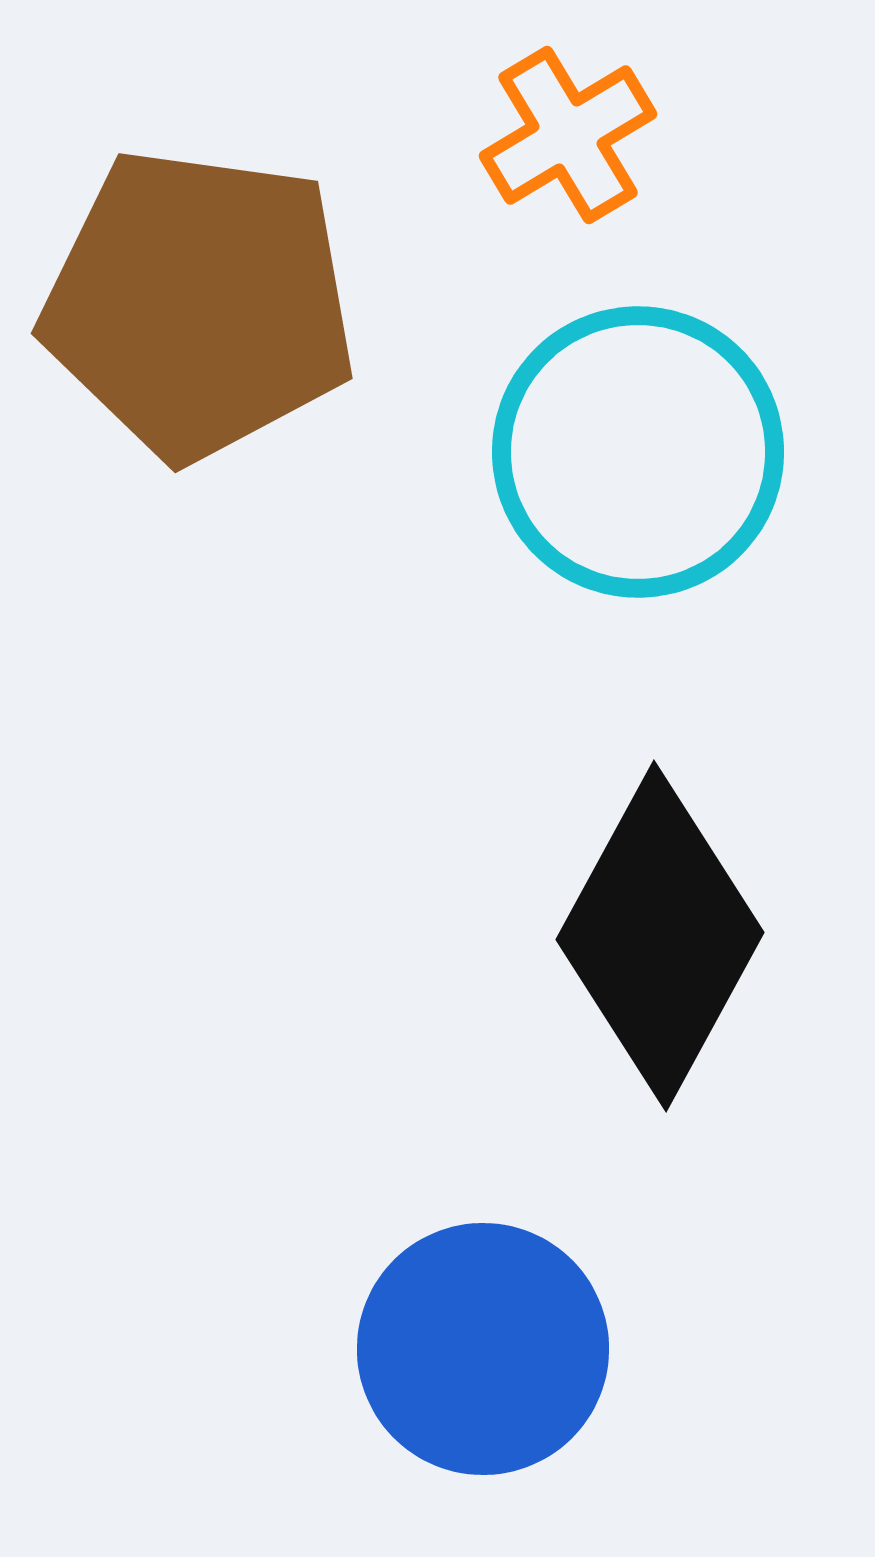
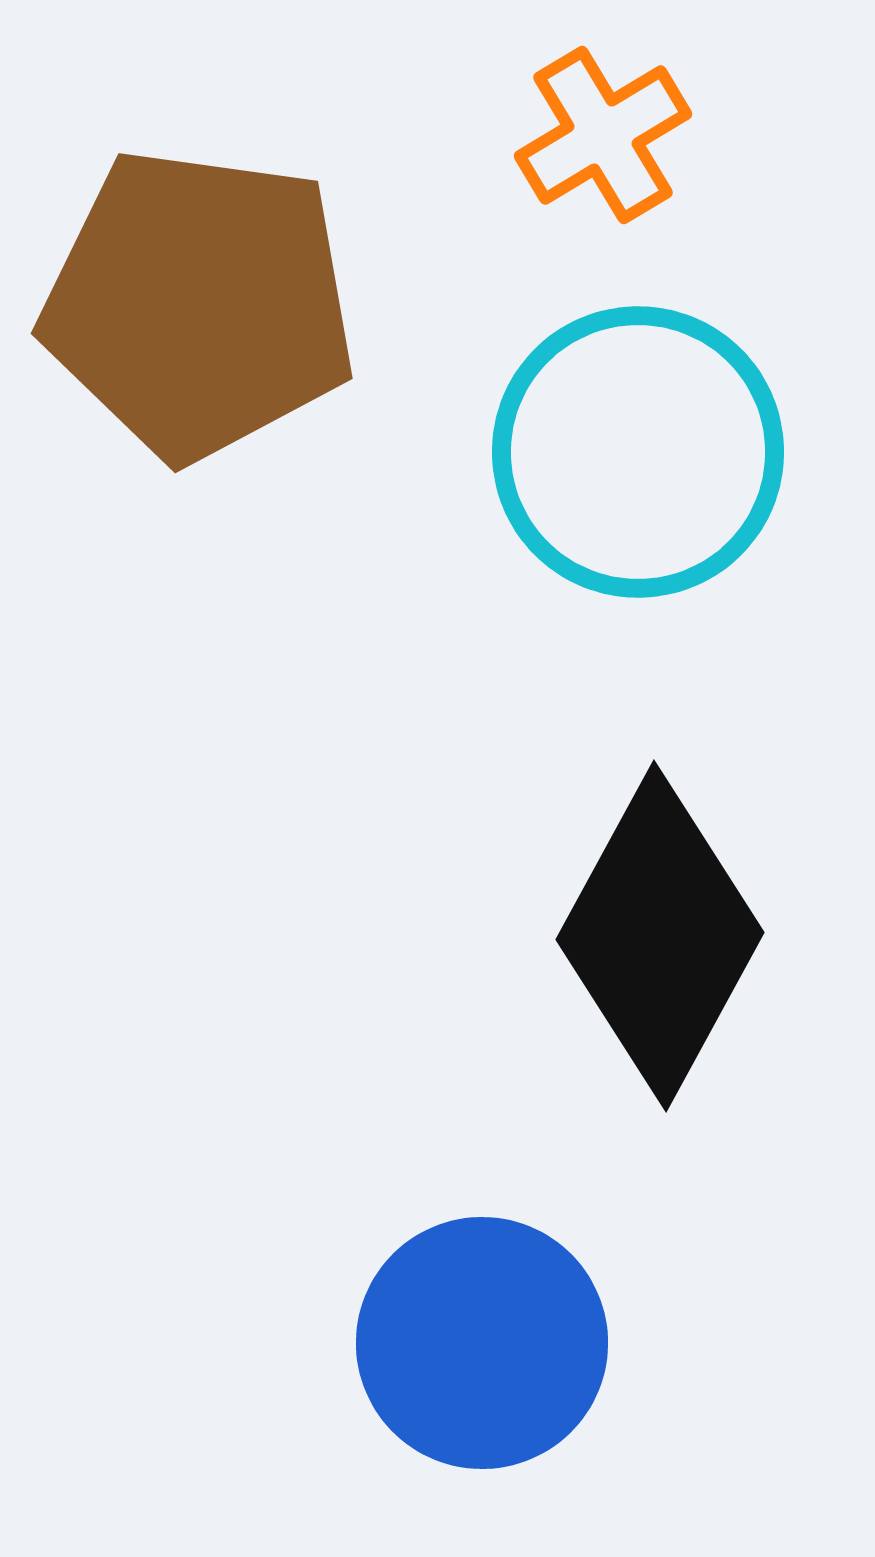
orange cross: moved 35 px right
blue circle: moved 1 px left, 6 px up
